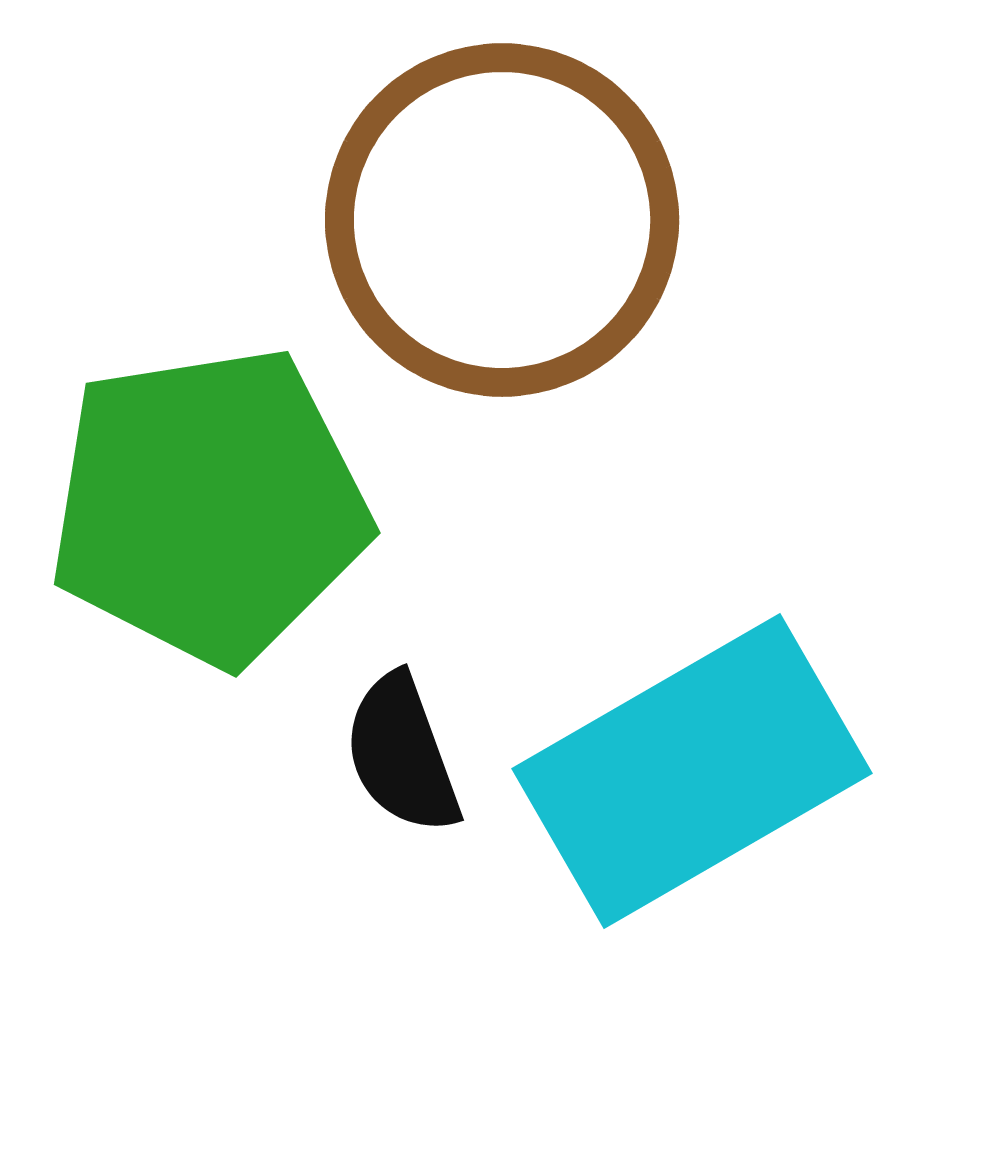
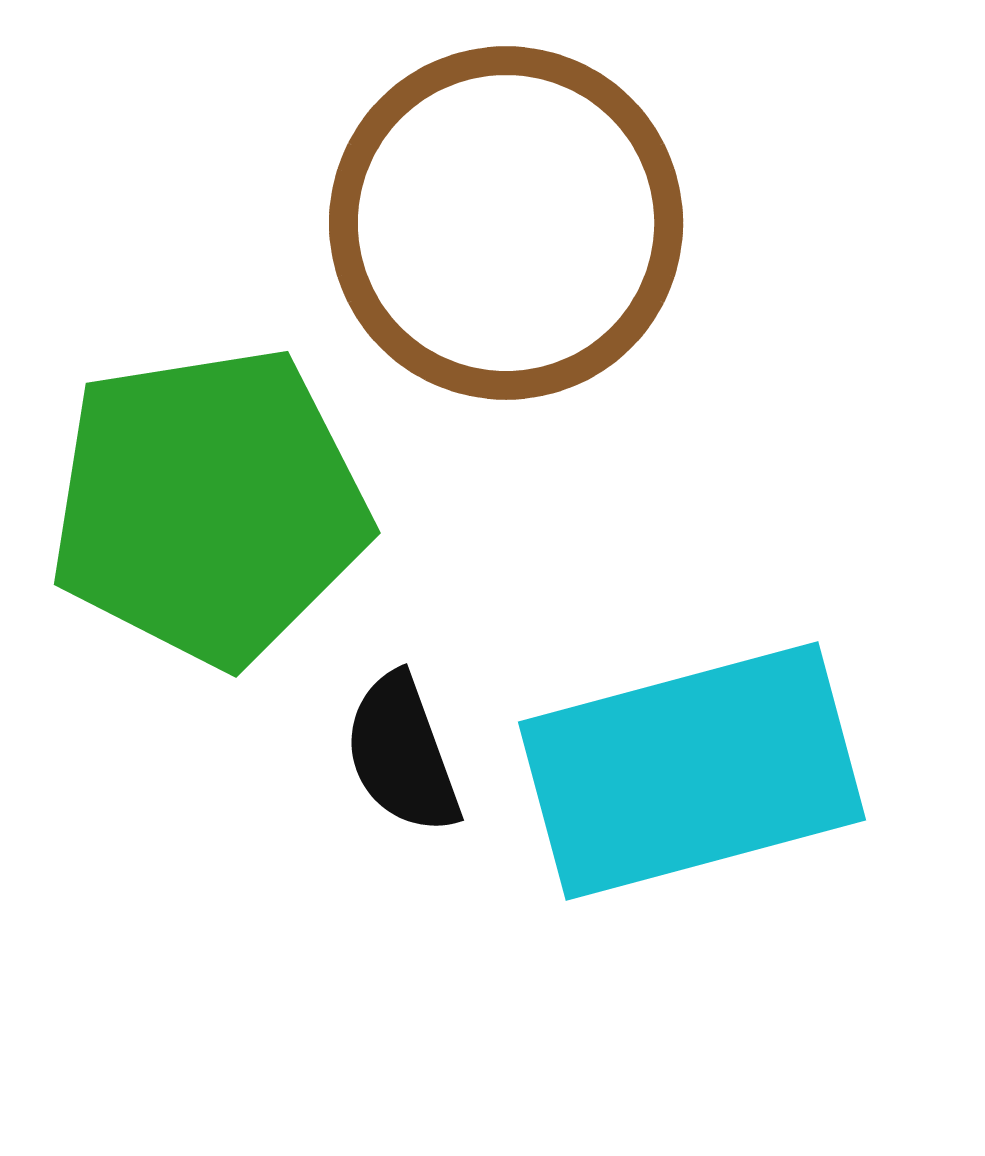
brown circle: moved 4 px right, 3 px down
cyan rectangle: rotated 15 degrees clockwise
